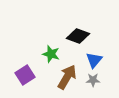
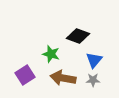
brown arrow: moved 4 px left, 1 px down; rotated 110 degrees counterclockwise
